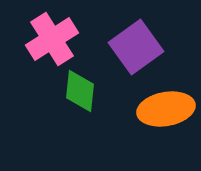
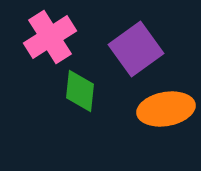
pink cross: moved 2 px left, 2 px up
purple square: moved 2 px down
